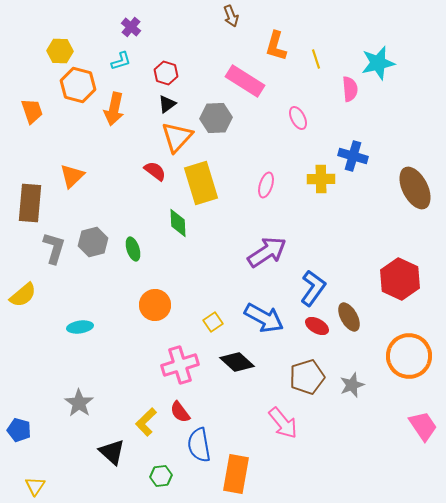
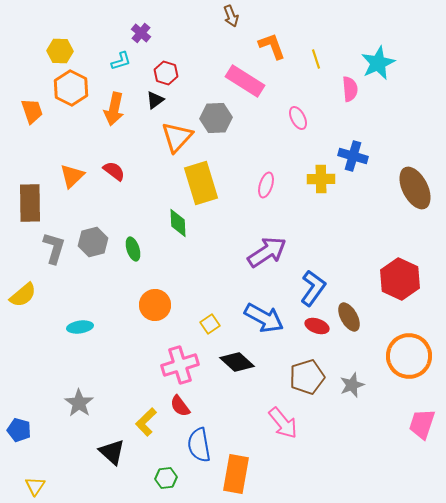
purple cross at (131, 27): moved 10 px right, 6 px down
orange L-shape at (276, 46): moved 4 px left; rotated 144 degrees clockwise
cyan star at (378, 63): rotated 12 degrees counterclockwise
orange hexagon at (78, 85): moved 7 px left, 3 px down; rotated 12 degrees clockwise
black triangle at (167, 104): moved 12 px left, 4 px up
red semicircle at (155, 171): moved 41 px left
brown rectangle at (30, 203): rotated 6 degrees counterclockwise
yellow square at (213, 322): moved 3 px left, 2 px down
red ellipse at (317, 326): rotated 10 degrees counterclockwise
red semicircle at (180, 412): moved 6 px up
pink trapezoid at (423, 426): moved 1 px left, 2 px up; rotated 128 degrees counterclockwise
green hexagon at (161, 476): moved 5 px right, 2 px down
